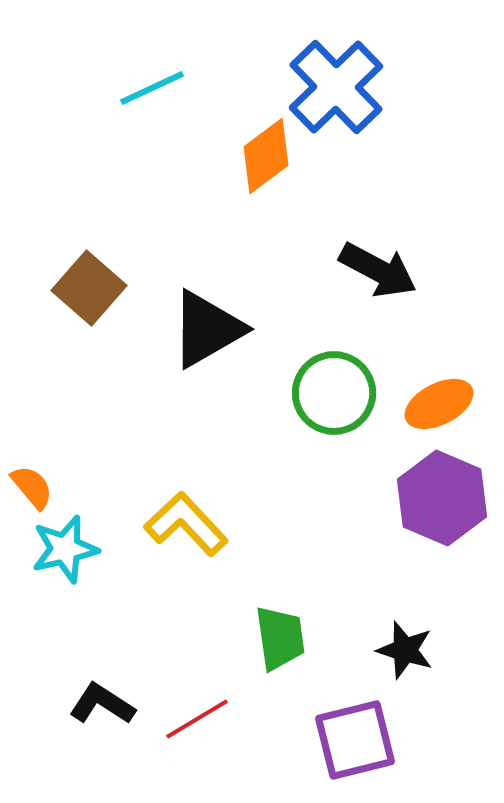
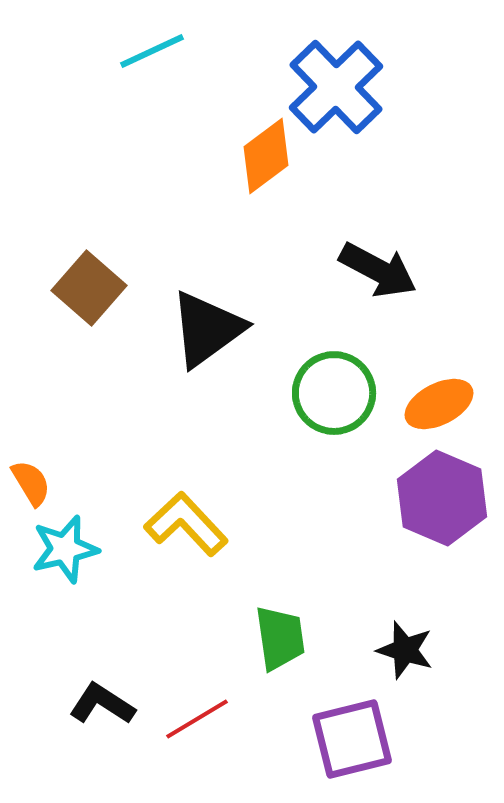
cyan line: moved 37 px up
black triangle: rotated 6 degrees counterclockwise
orange semicircle: moved 1 px left, 4 px up; rotated 9 degrees clockwise
purple square: moved 3 px left, 1 px up
